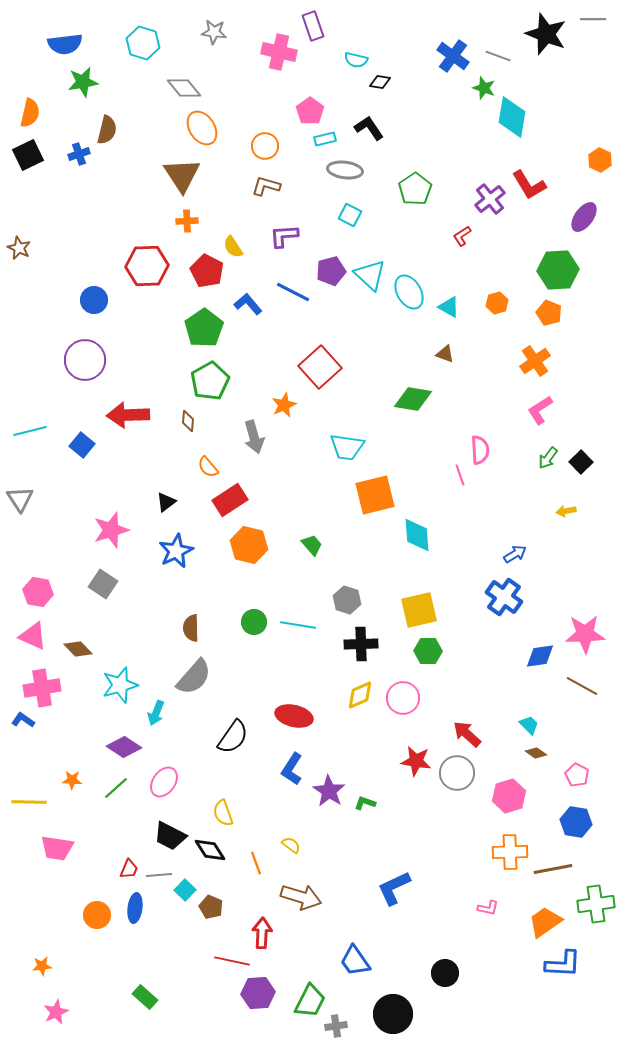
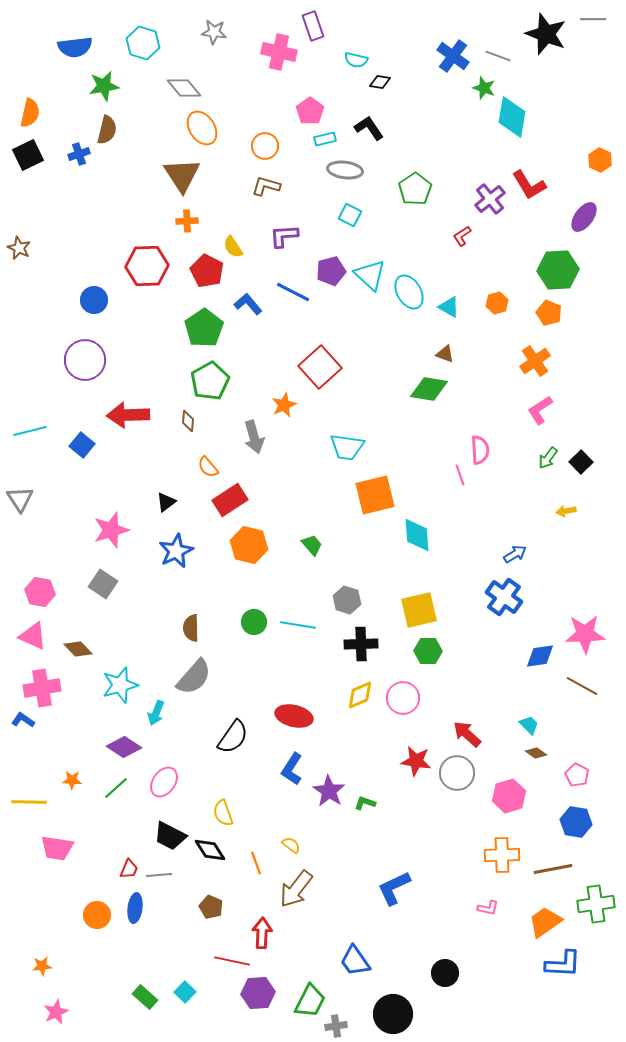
blue semicircle at (65, 44): moved 10 px right, 3 px down
green star at (83, 82): moved 21 px right, 4 px down
green diamond at (413, 399): moved 16 px right, 10 px up
pink hexagon at (38, 592): moved 2 px right
orange cross at (510, 852): moved 8 px left, 3 px down
cyan square at (185, 890): moved 102 px down
brown arrow at (301, 897): moved 5 px left, 8 px up; rotated 111 degrees clockwise
